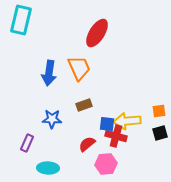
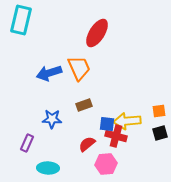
blue arrow: rotated 65 degrees clockwise
